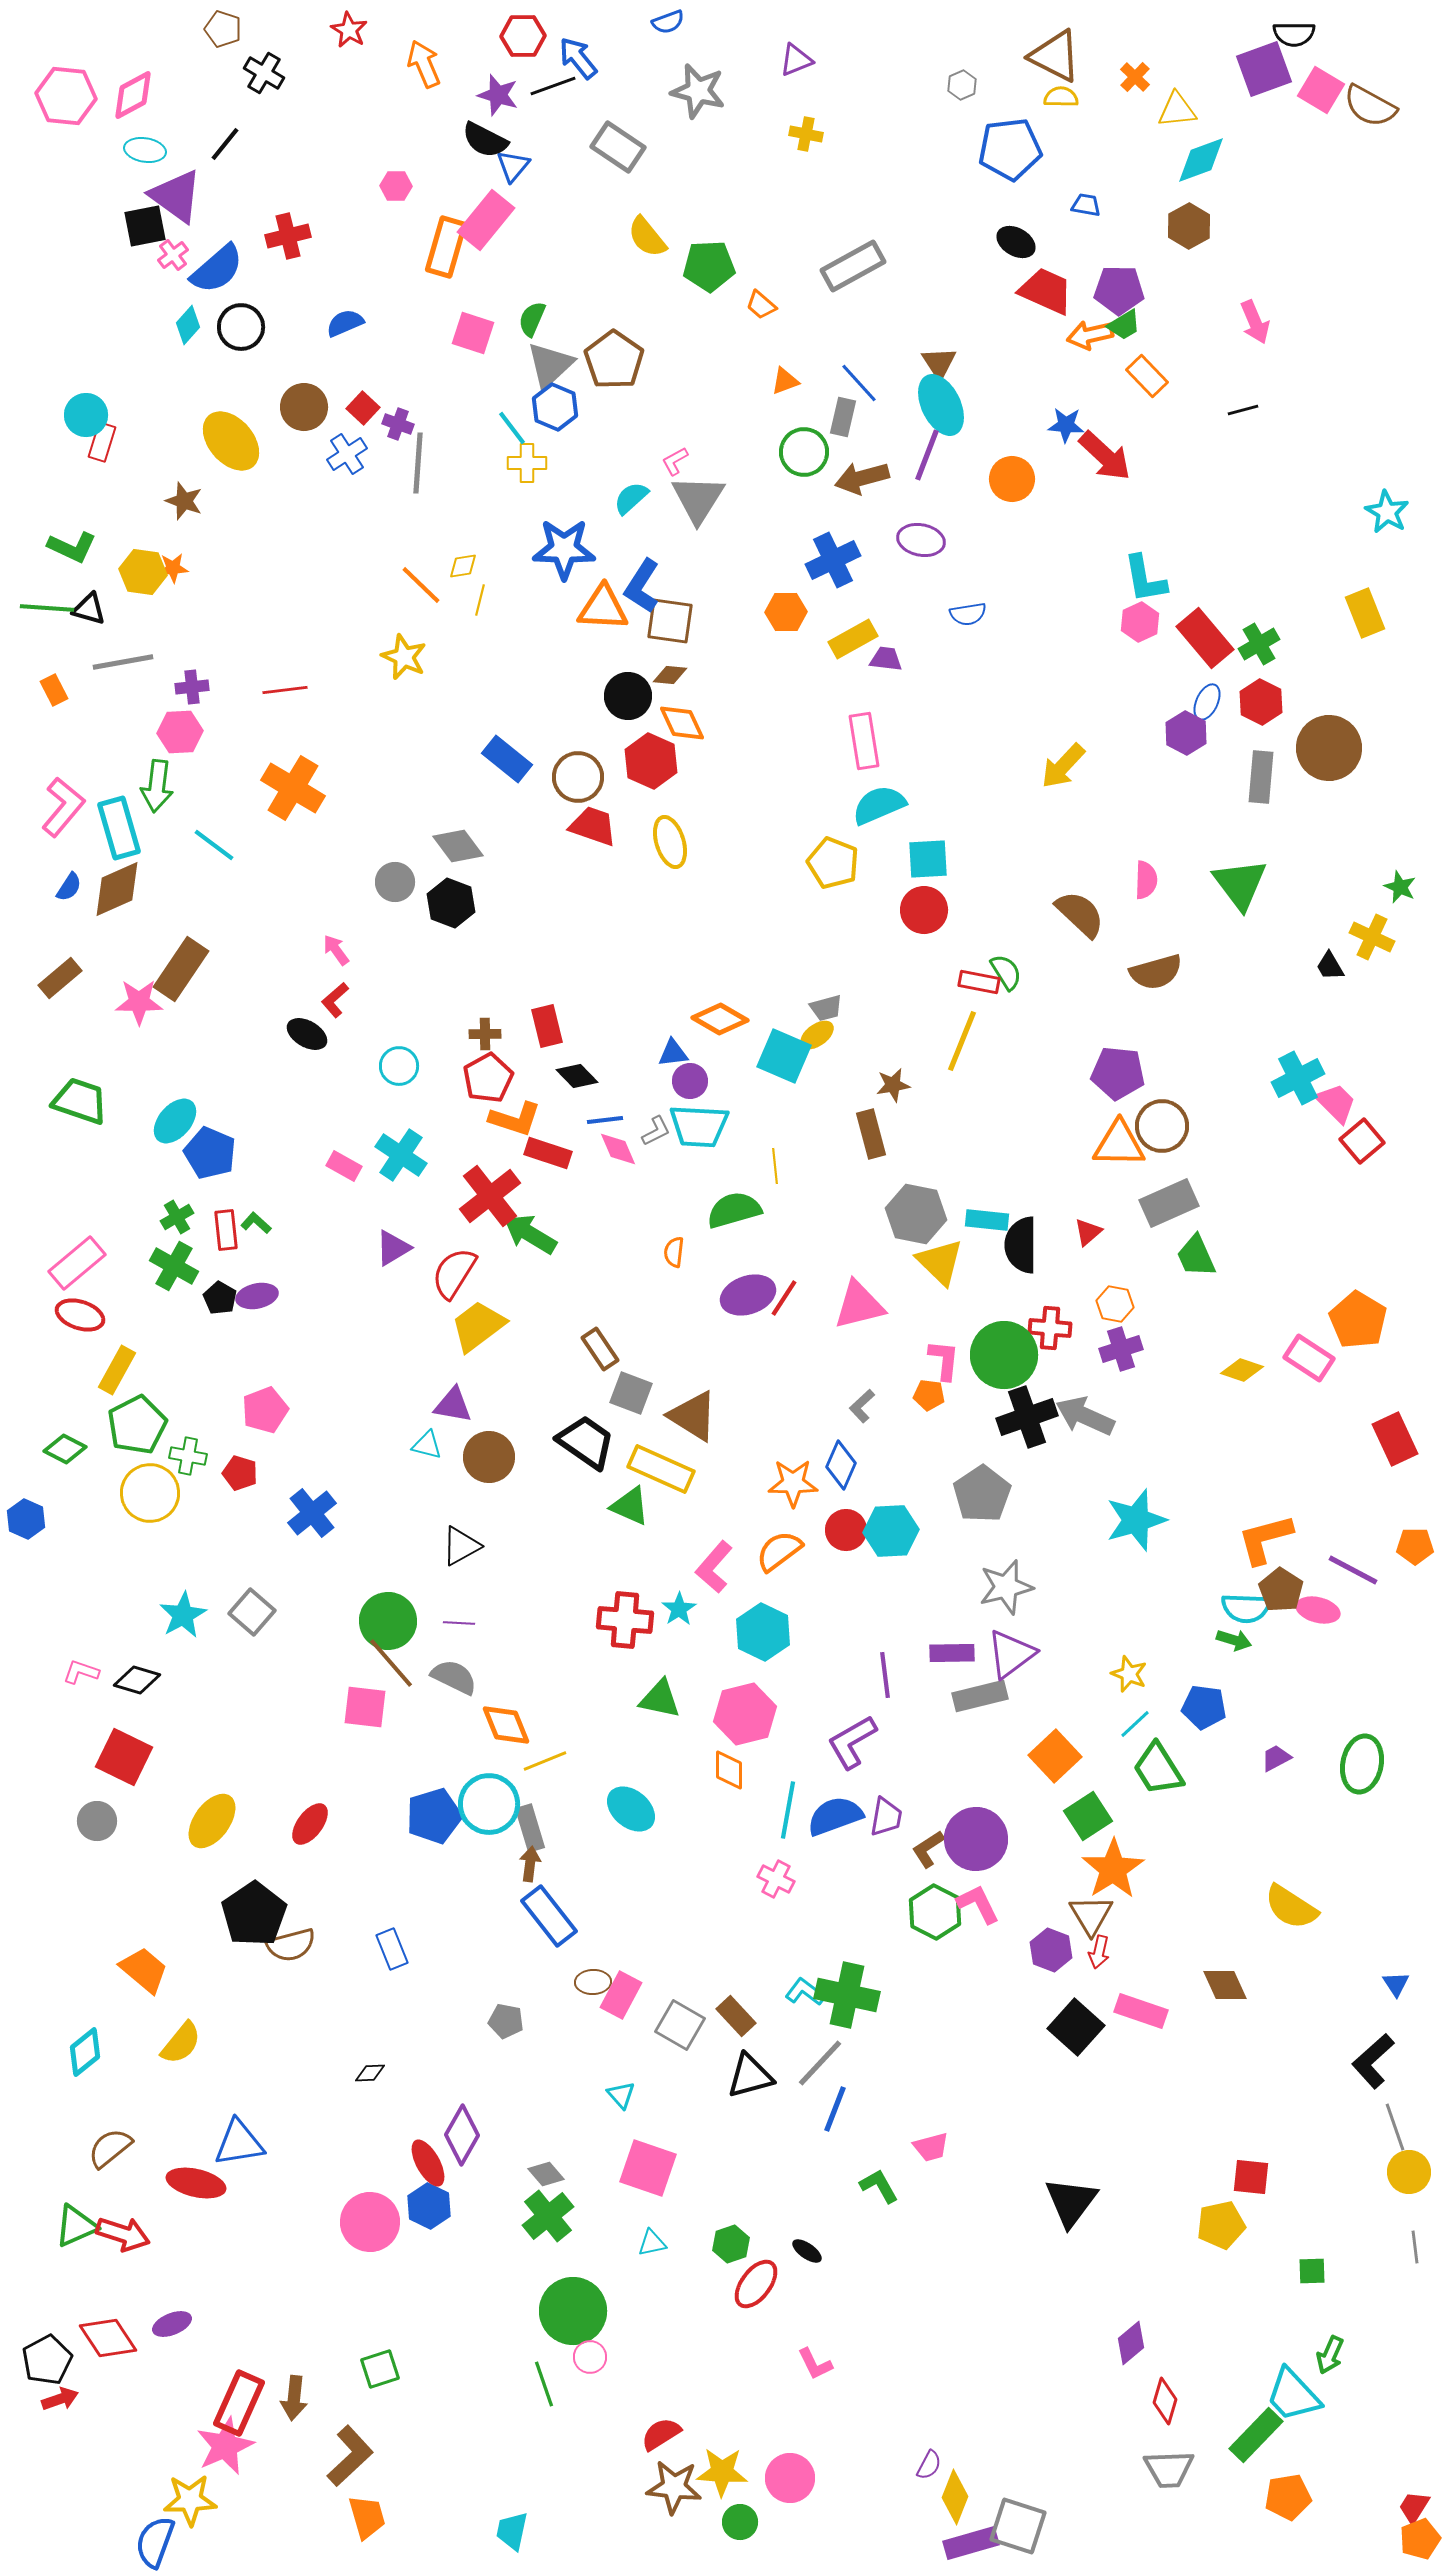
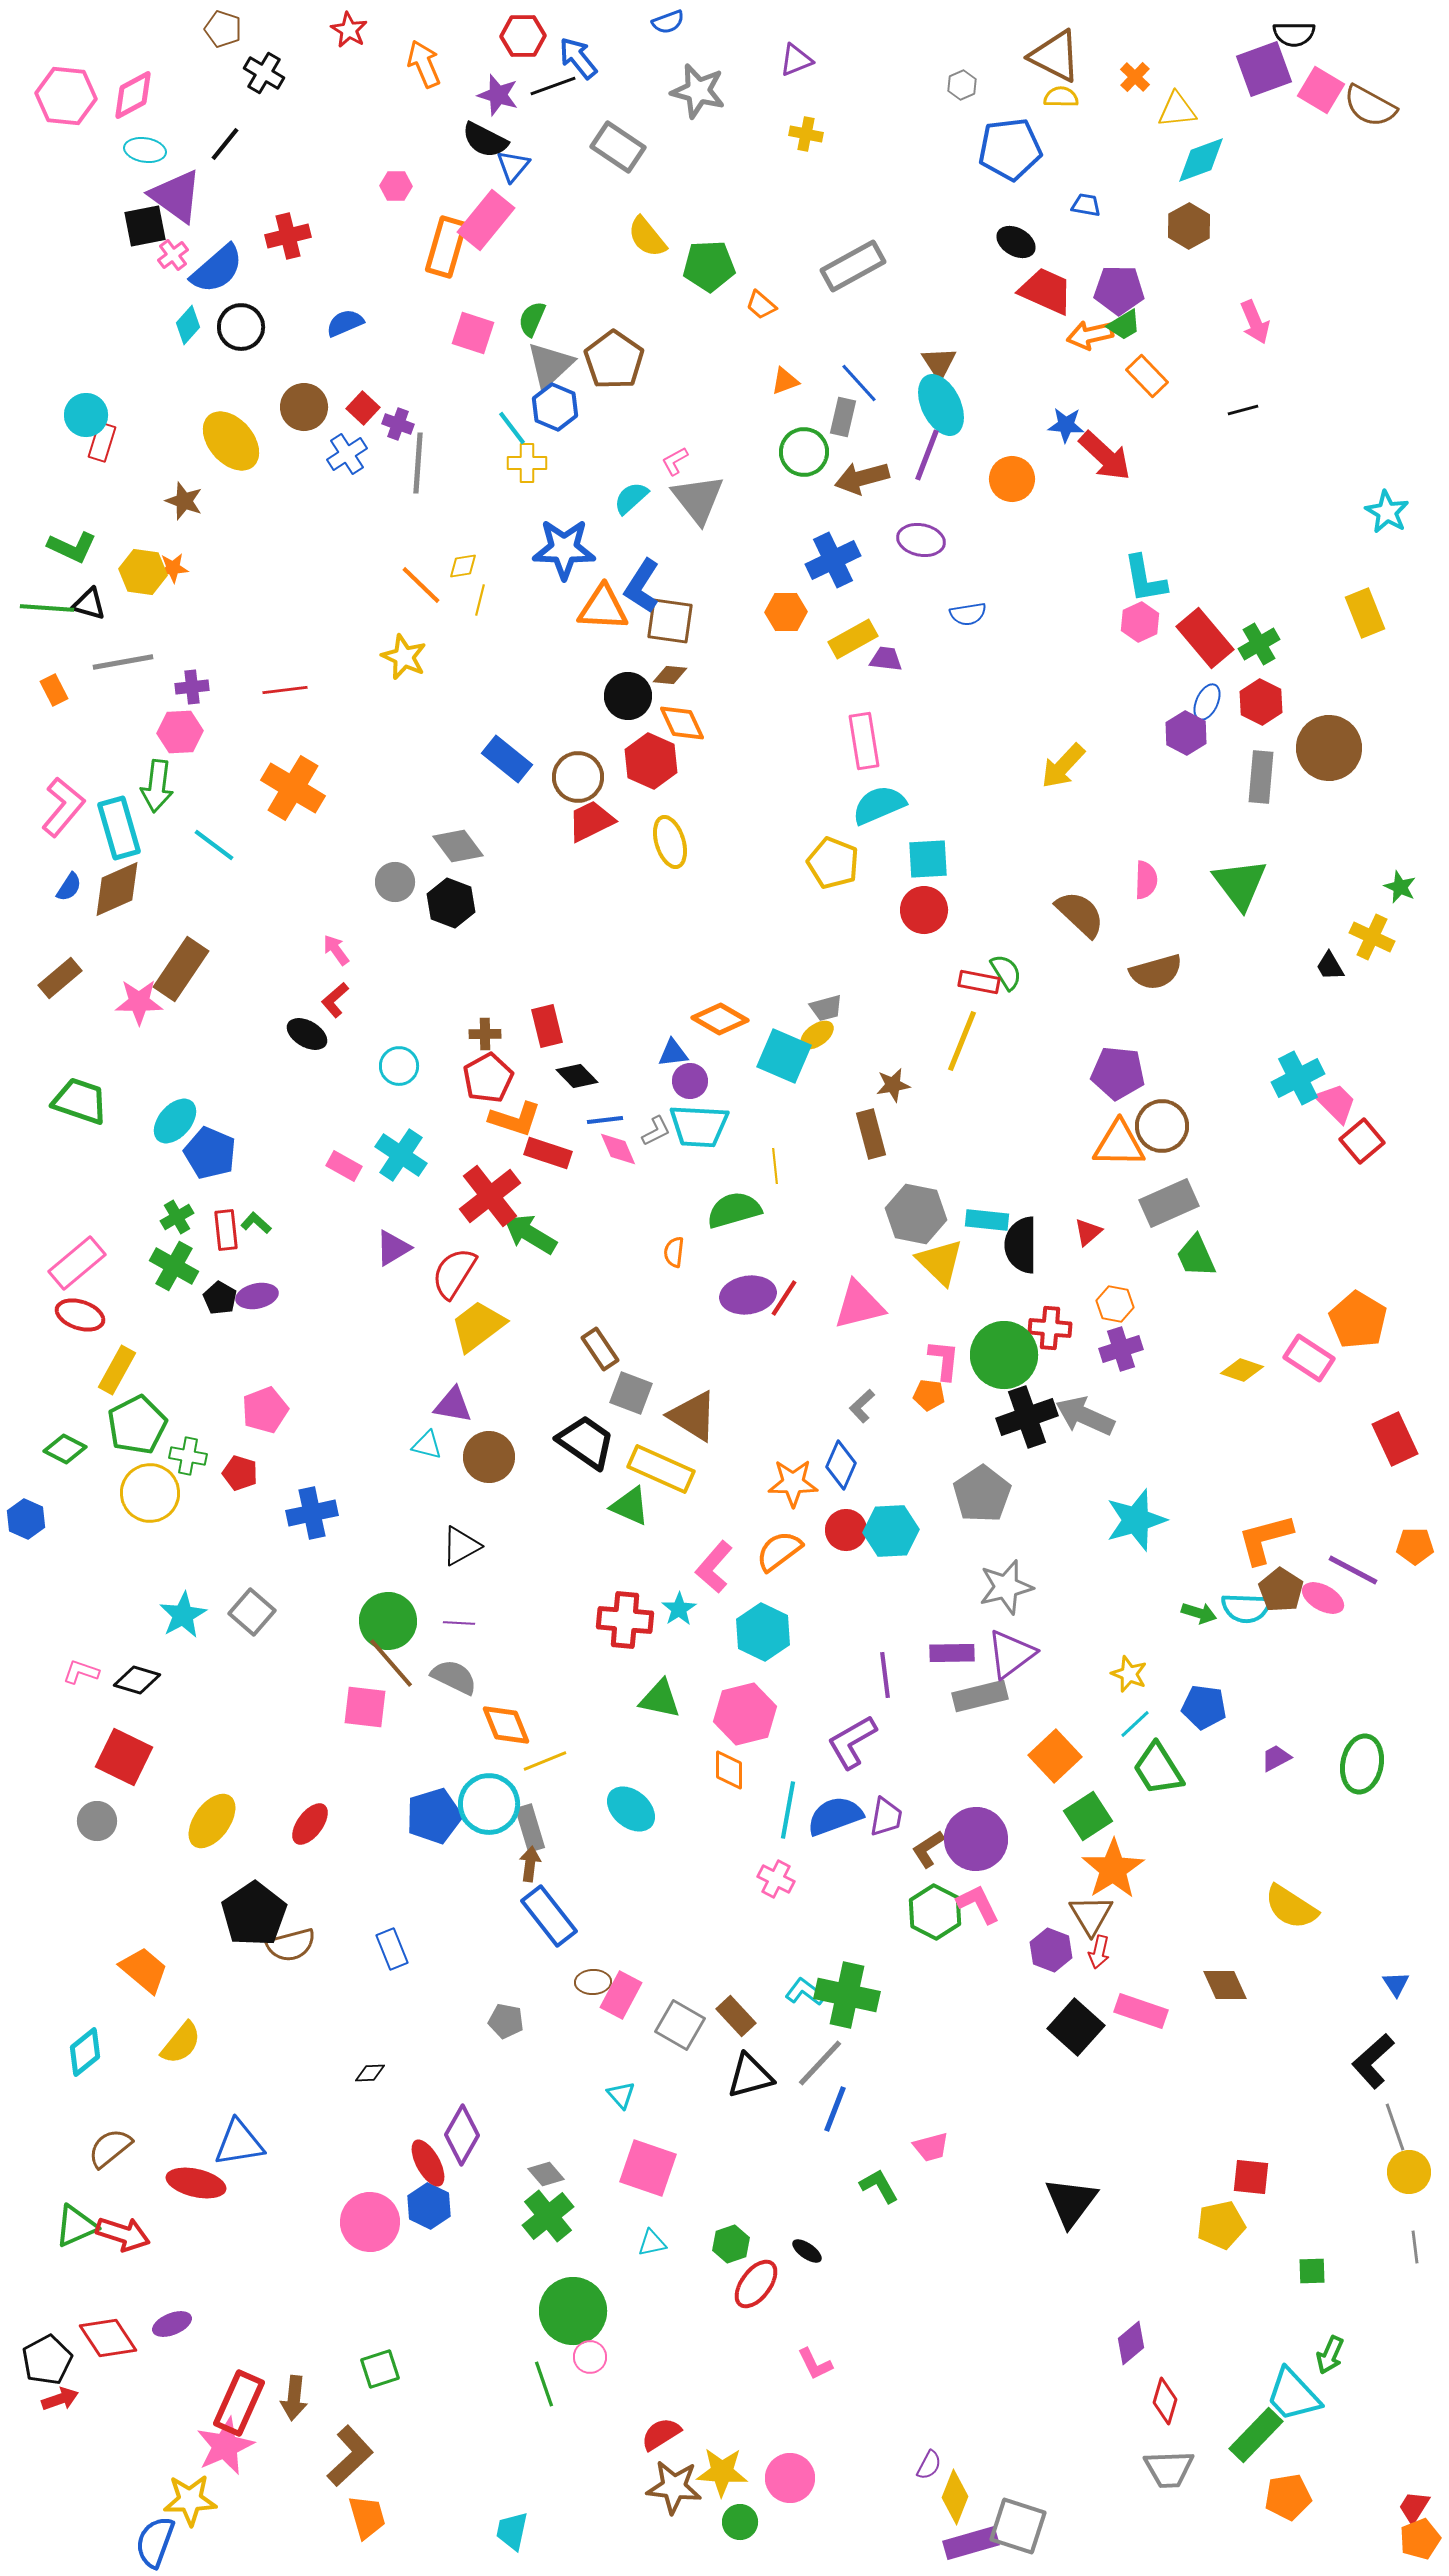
gray triangle at (698, 499): rotated 10 degrees counterclockwise
black triangle at (89, 609): moved 5 px up
red trapezoid at (593, 826): moved 2 px left, 5 px up; rotated 45 degrees counterclockwise
purple ellipse at (748, 1295): rotated 10 degrees clockwise
blue cross at (312, 1513): rotated 27 degrees clockwise
pink ellipse at (1318, 1610): moved 5 px right, 12 px up; rotated 15 degrees clockwise
green arrow at (1234, 1640): moved 35 px left, 27 px up
